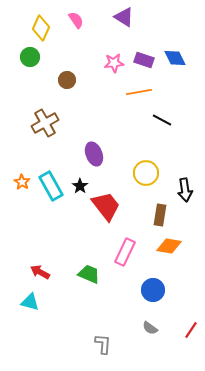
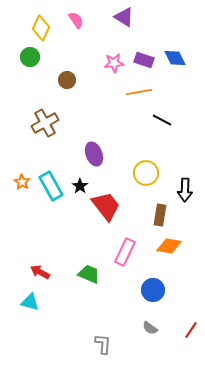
black arrow: rotated 10 degrees clockwise
